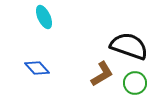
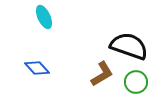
green circle: moved 1 px right, 1 px up
